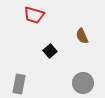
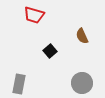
gray circle: moved 1 px left
